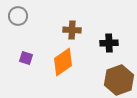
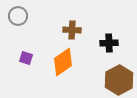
brown hexagon: rotated 8 degrees counterclockwise
